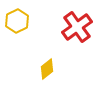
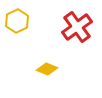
yellow diamond: rotated 60 degrees clockwise
